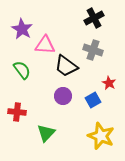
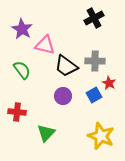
pink triangle: rotated 10 degrees clockwise
gray cross: moved 2 px right, 11 px down; rotated 18 degrees counterclockwise
blue square: moved 1 px right, 5 px up
